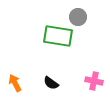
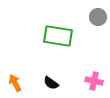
gray circle: moved 20 px right
